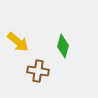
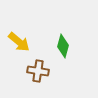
yellow arrow: moved 1 px right
